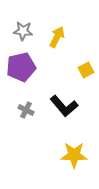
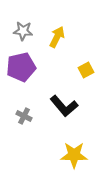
gray cross: moved 2 px left, 6 px down
